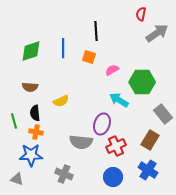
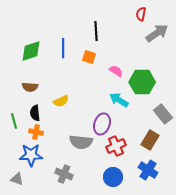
pink semicircle: moved 4 px right, 1 px down; rotated 64 degrees clockwise
